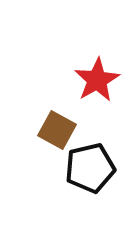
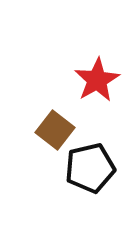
brown square: moved 2 px left; rotated 9 degrees clockwise
